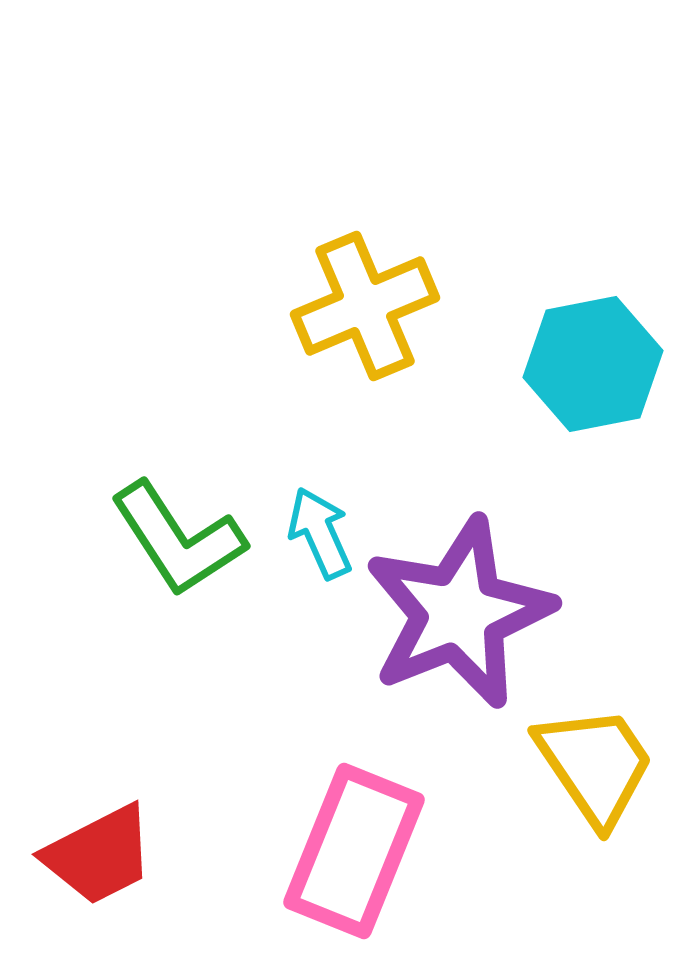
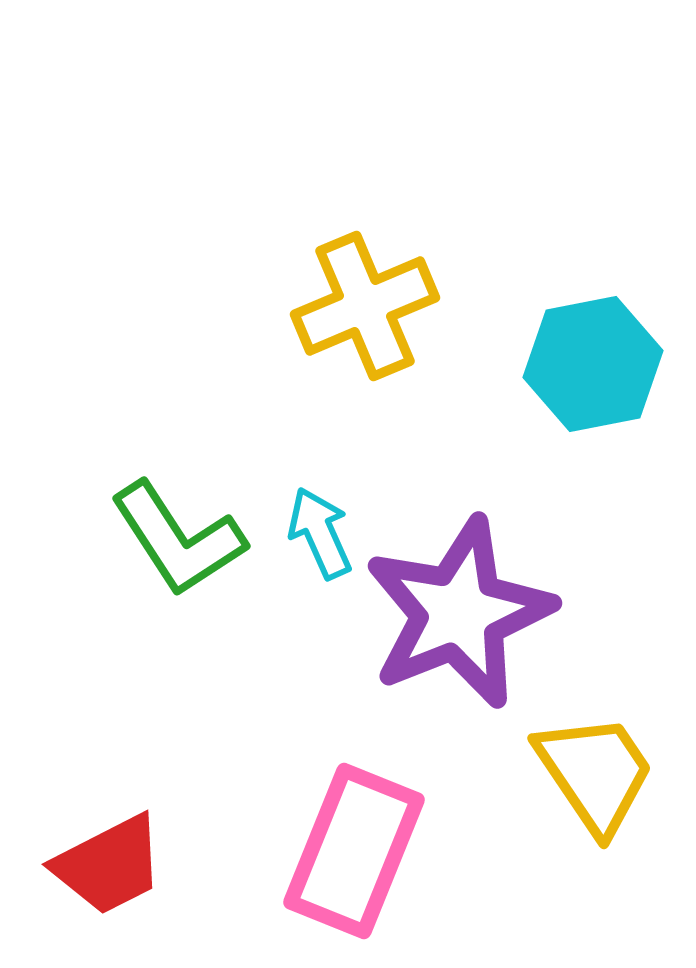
yellow trapezoid: moved 8 px down
red trapezoid: moved 10 px right, 10 px down
